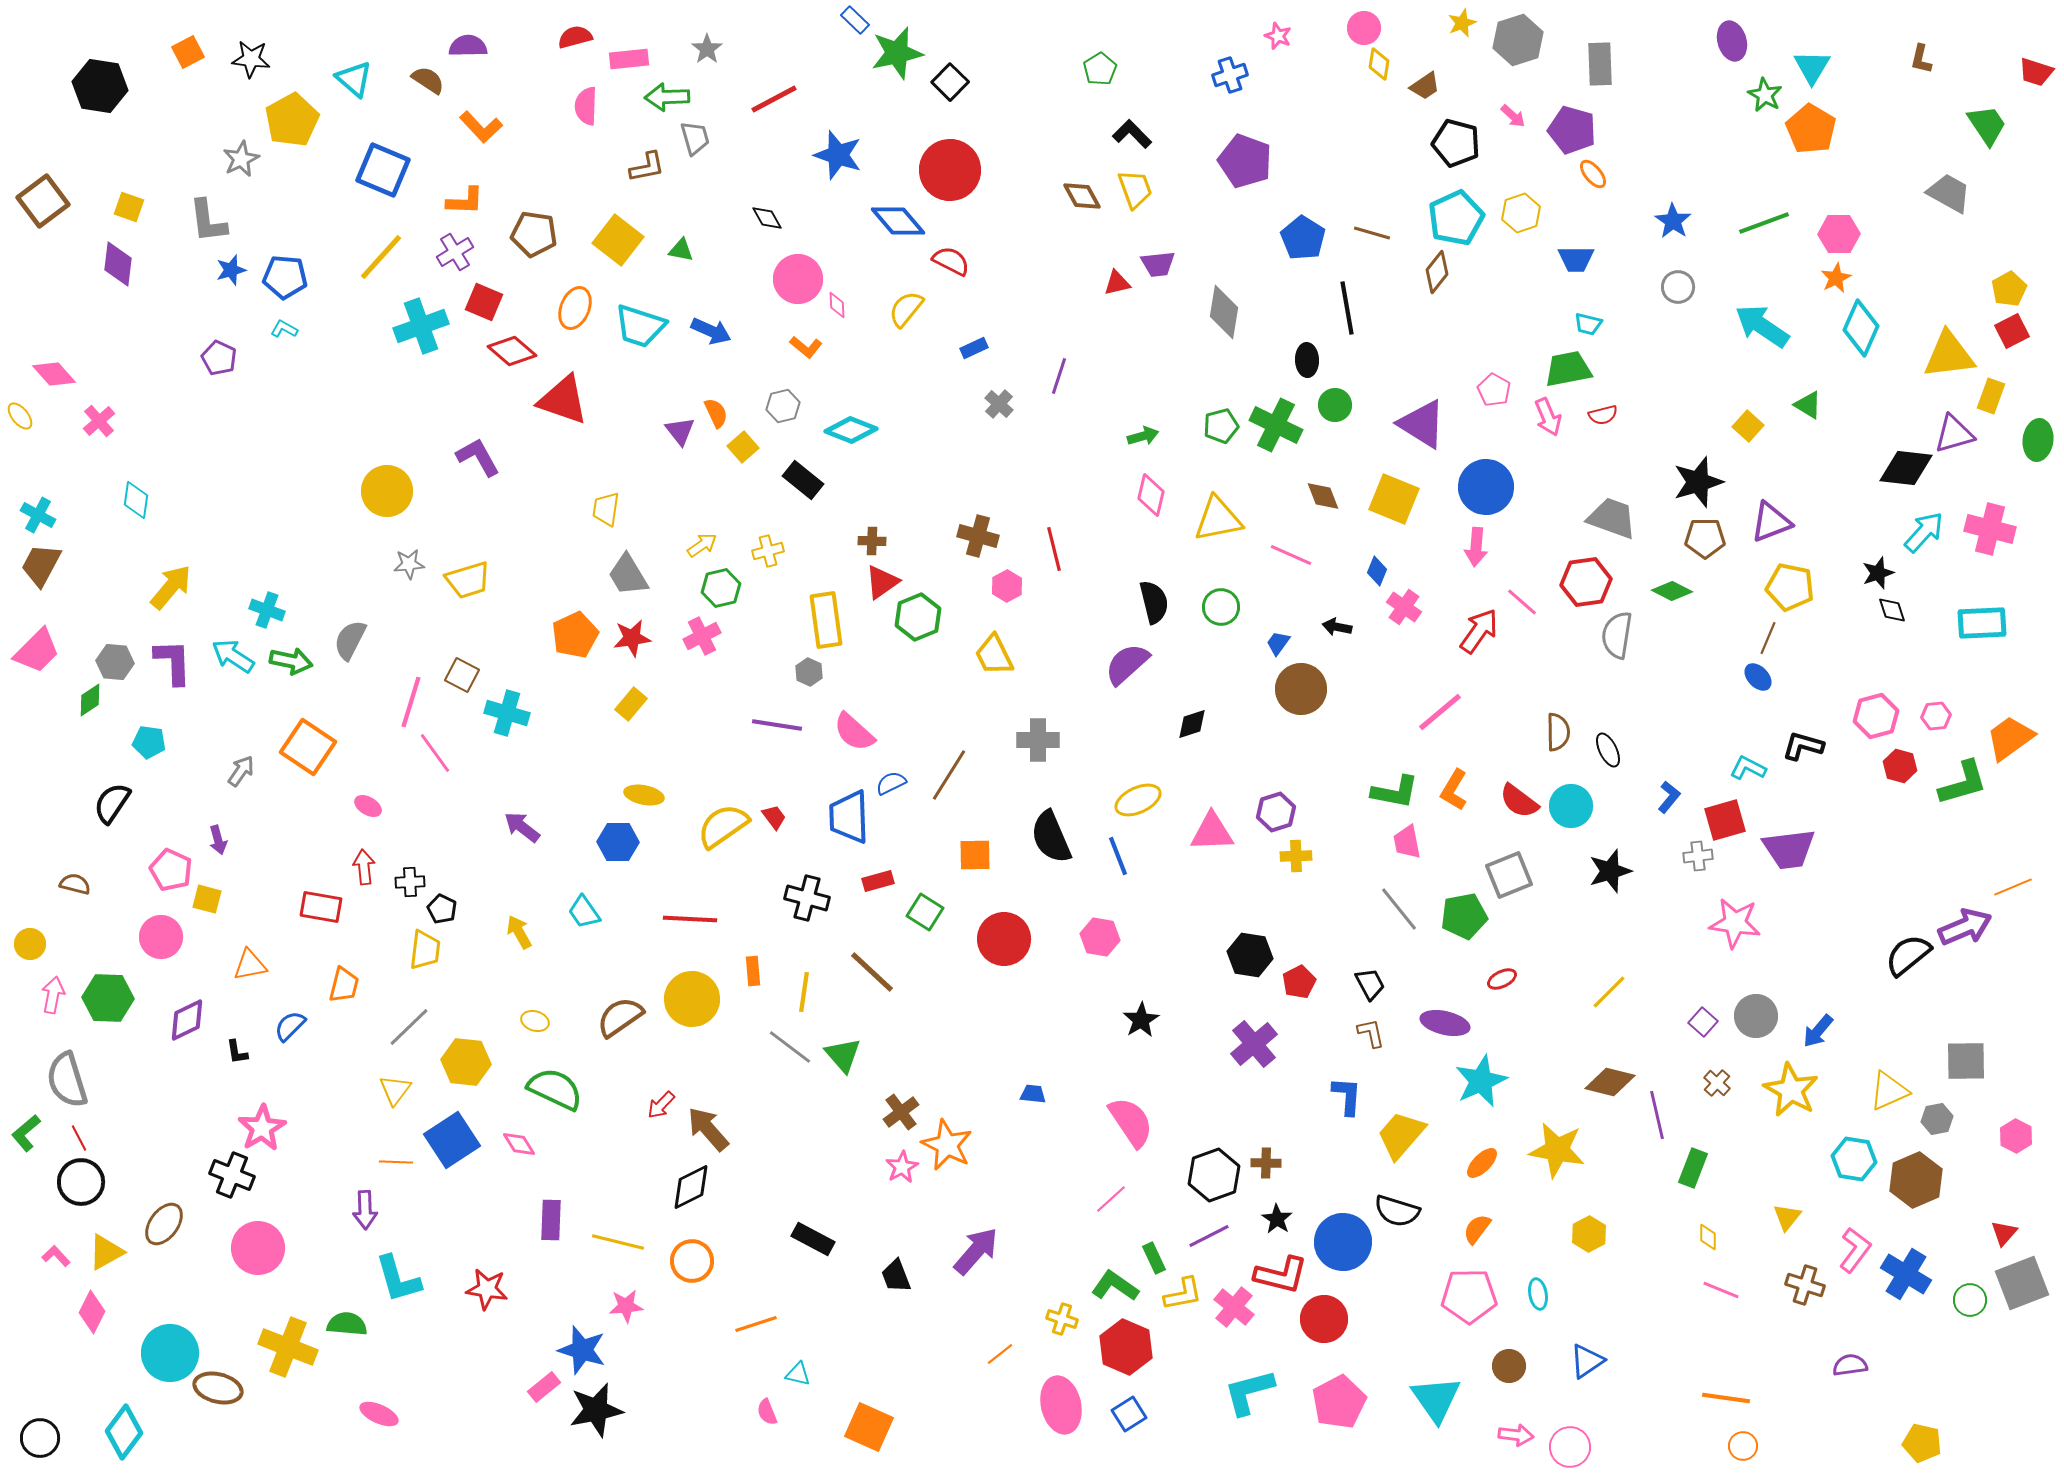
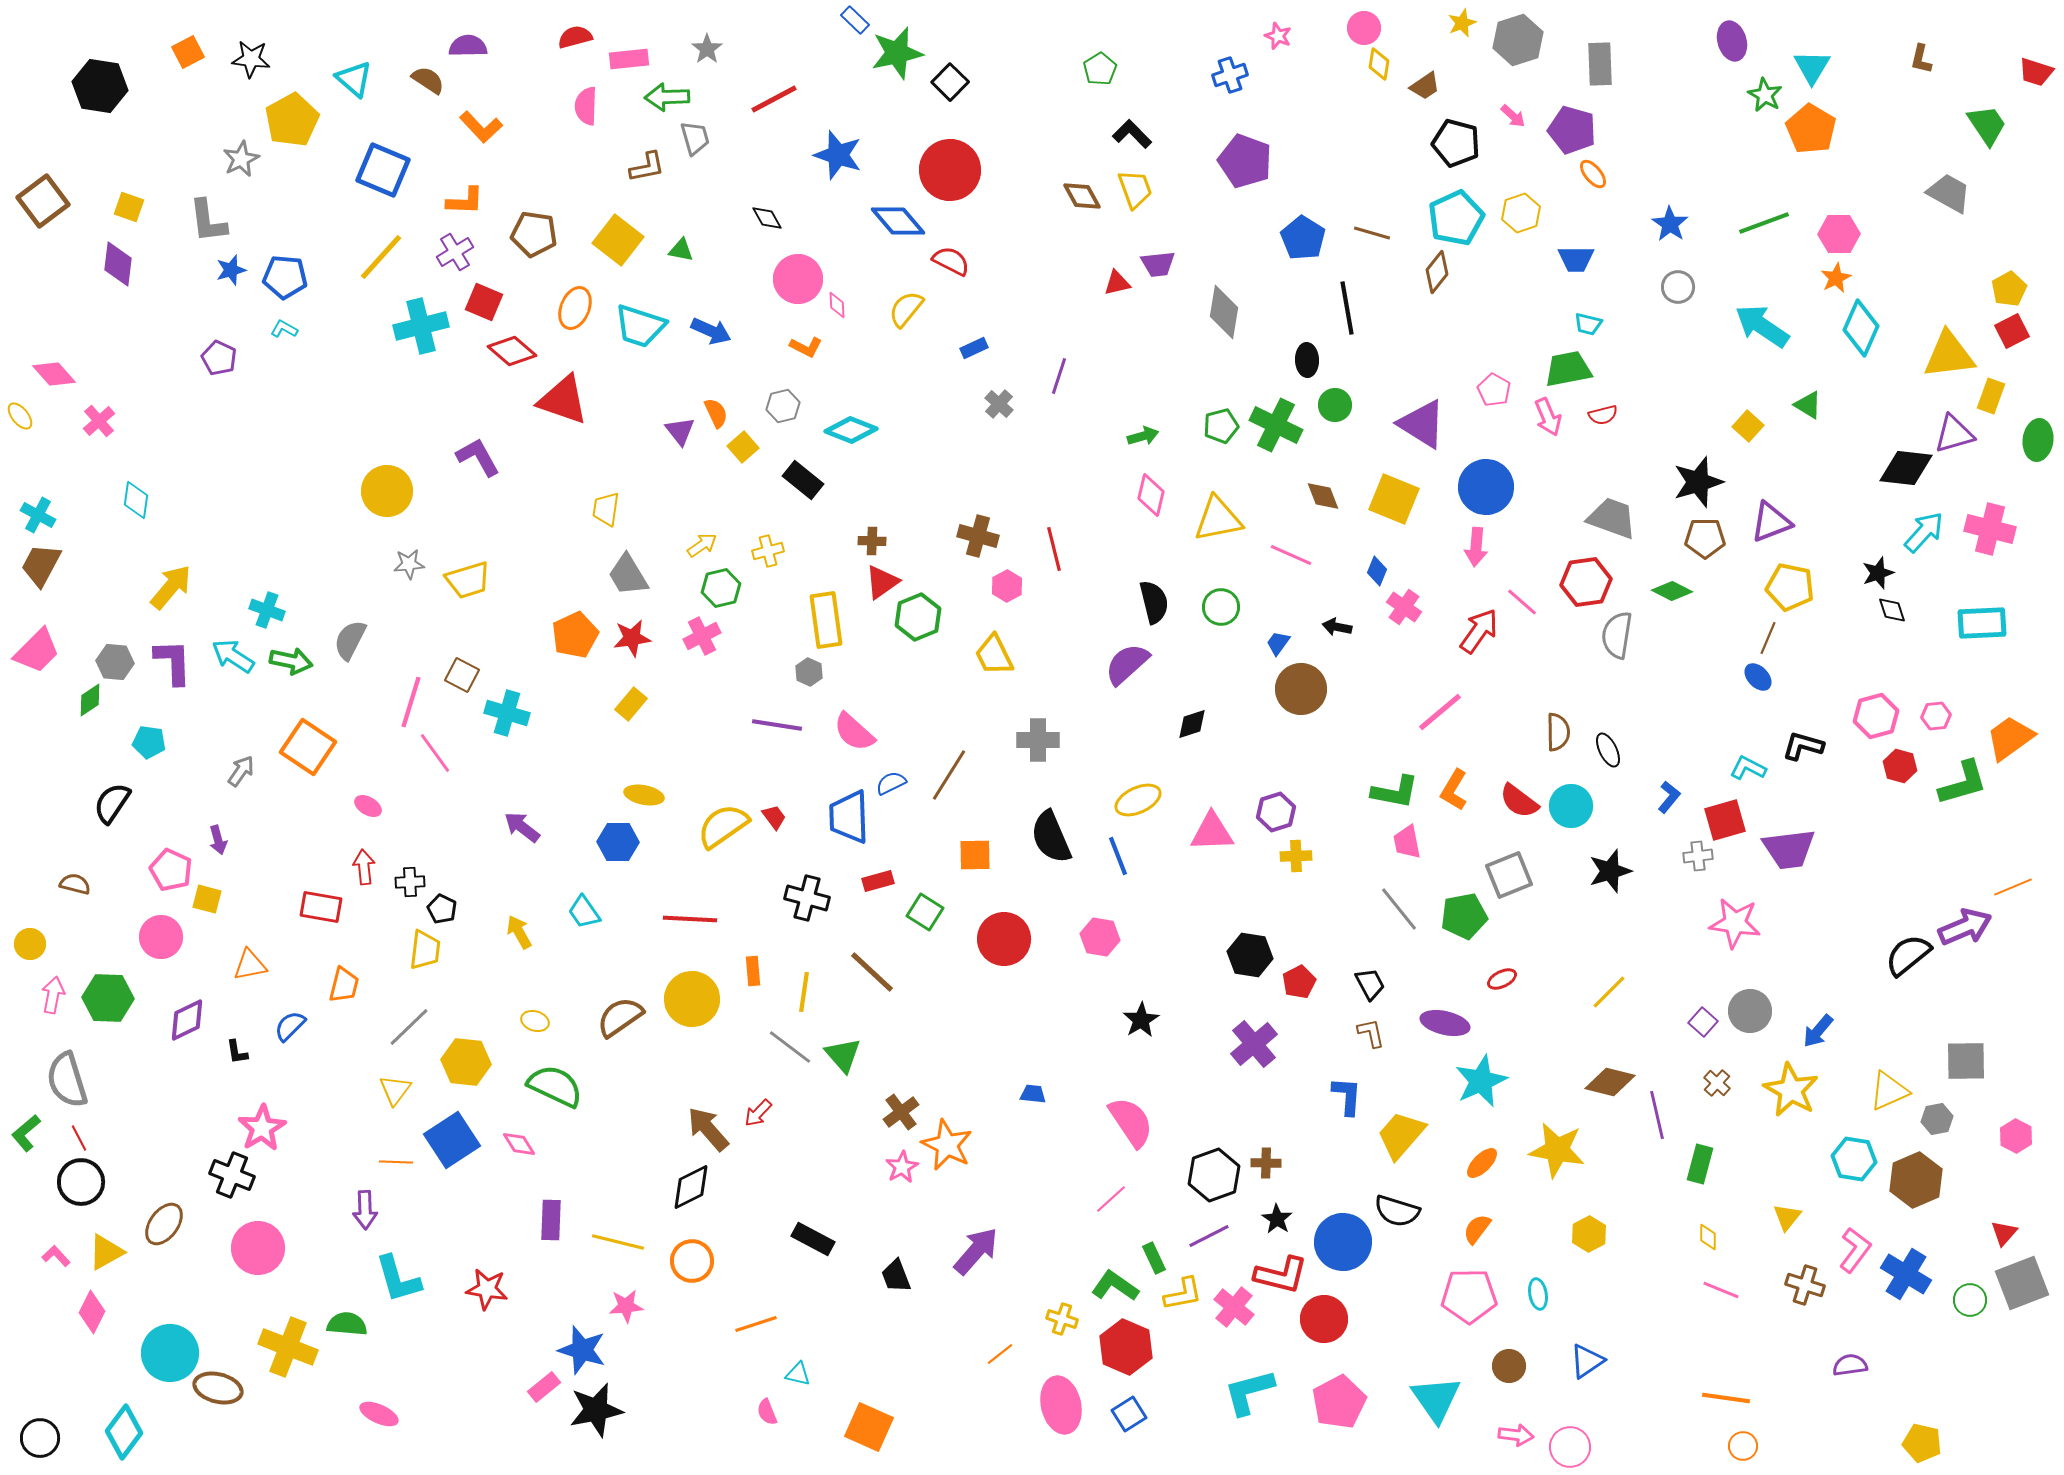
blue star at (1673, 221): moved 3 px left, 3 px down
cyan cross at (421, 326): rotated 6 degrees clockwise
orange L-shape at (806, 347): rotated 12 degrees counterclockwise
gray circle at (1756, 1016): moved 6 px left, 5 px up
green semicircle at (555, 1089): moved 3 px up
red arrow at (661, 1105): moved 97 px right, 8 px down
green rectangle at (1693, 1168): moved 7 px right, 4 px up; rotated 6 degrees counterclockwise
